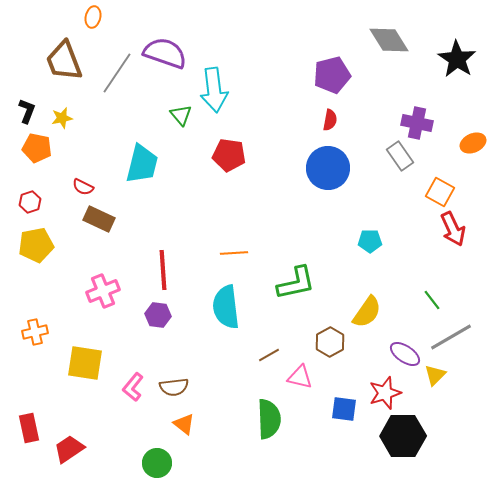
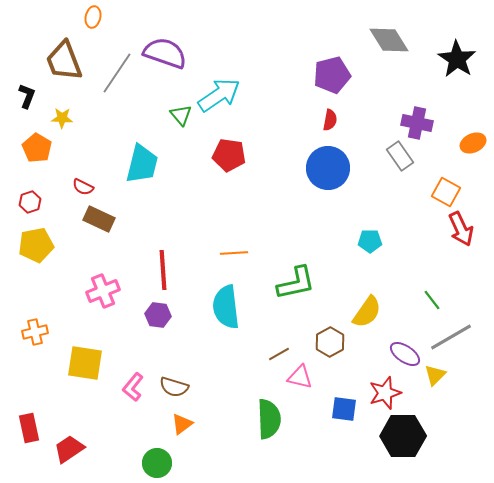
cyan arrow at (214, 90): moved 5 px right, 5 px down; rotated 117 degrees counterclockwise
black L-shape at (27, 111): moved 15 px up
yellow star at (62, 118): rotated 15 degrees clockwise
orange pentagon at (37, 148): rotated 20 degrees clockwise
orange square at (440, 192): moved 6 px right
red arrow at (453, 229): moved 8 px right
brown line at (269, 355): moved 10 px right, 1 px up
brown semicircle at (174, 387): rotated 24 degrees clockwise
orange triangle at (184, 424): moved 2 px left; rotated 45 degrees clockwise
